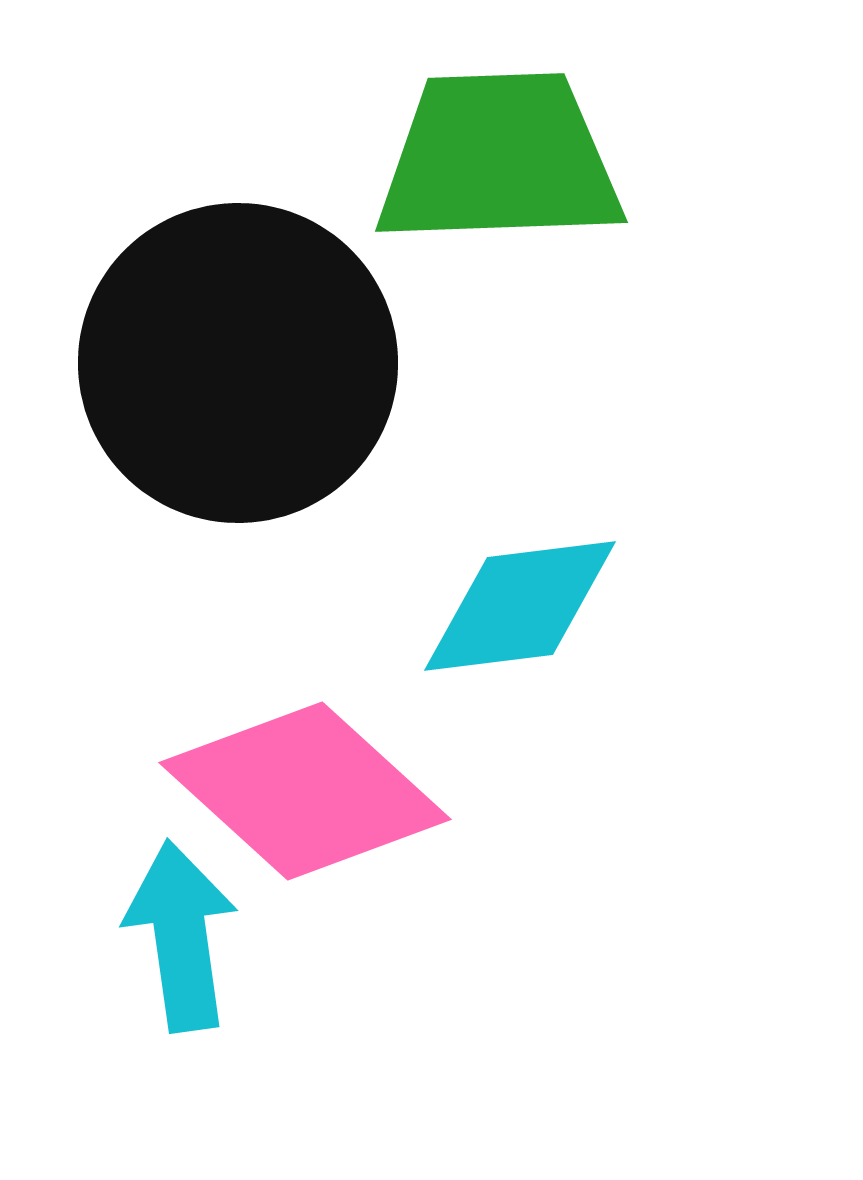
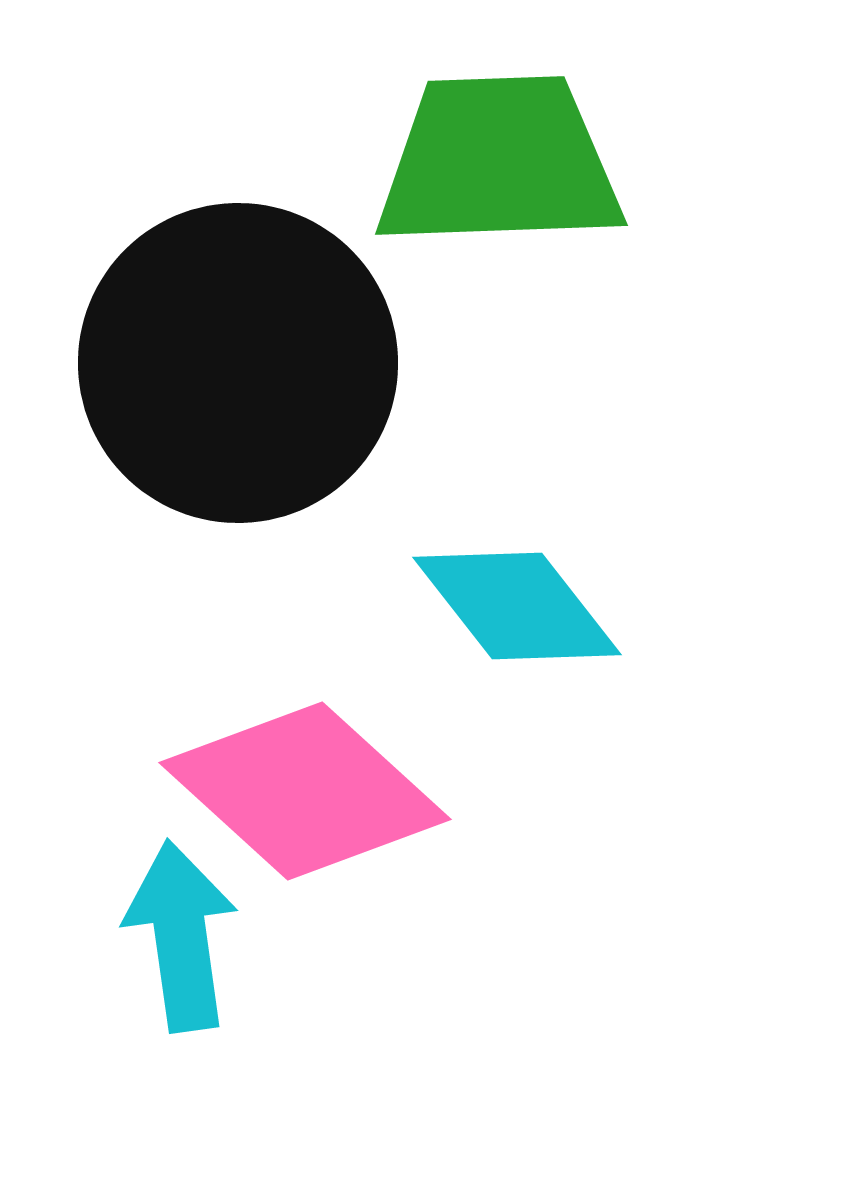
green trapezoid: moved 3 px down
cyan diamond: moved 3 px left; rotated 59 degrees clockwise
